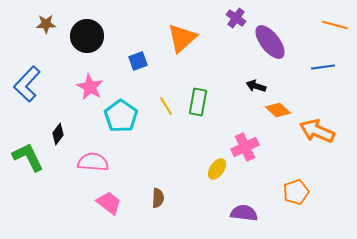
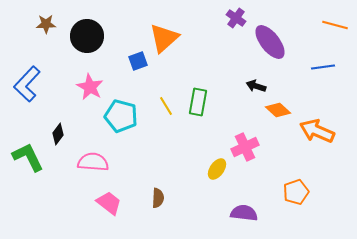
orange triangle: moved 18 px left
cyan pentagon: rotated 20 degrees counterclockwise
